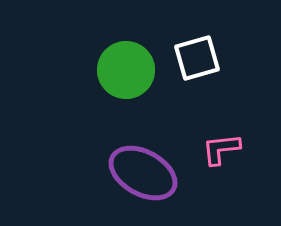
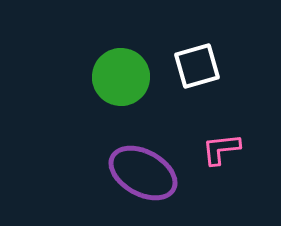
white square: moved 8 px down
green circle: moved 5 px left, 7 px down
